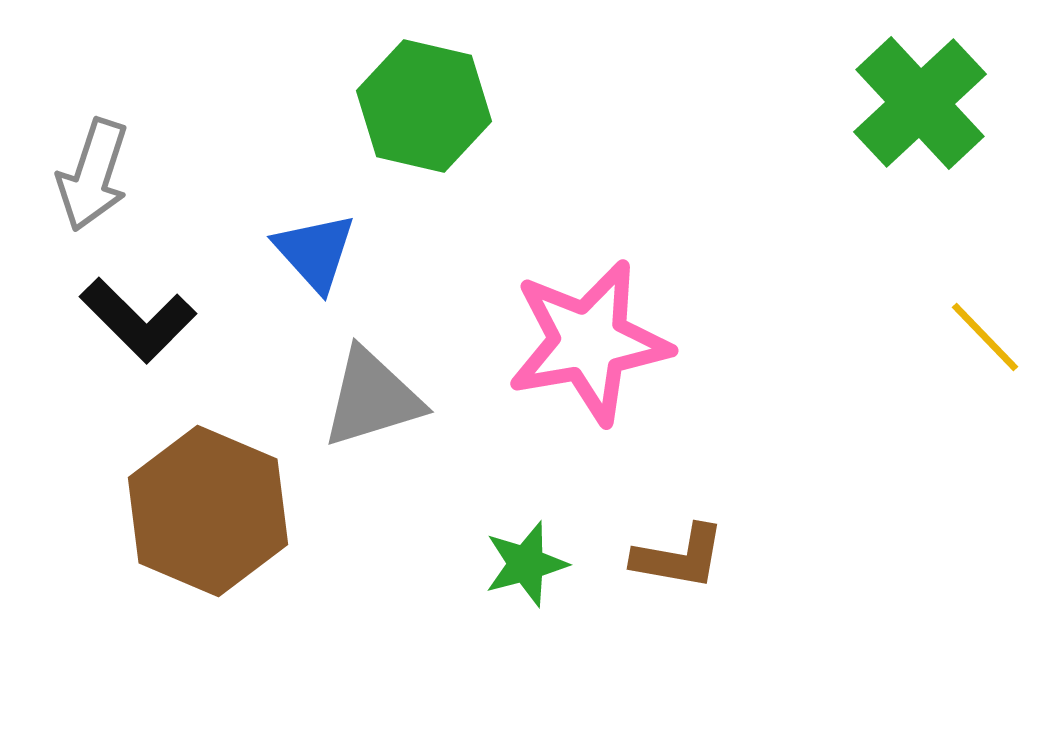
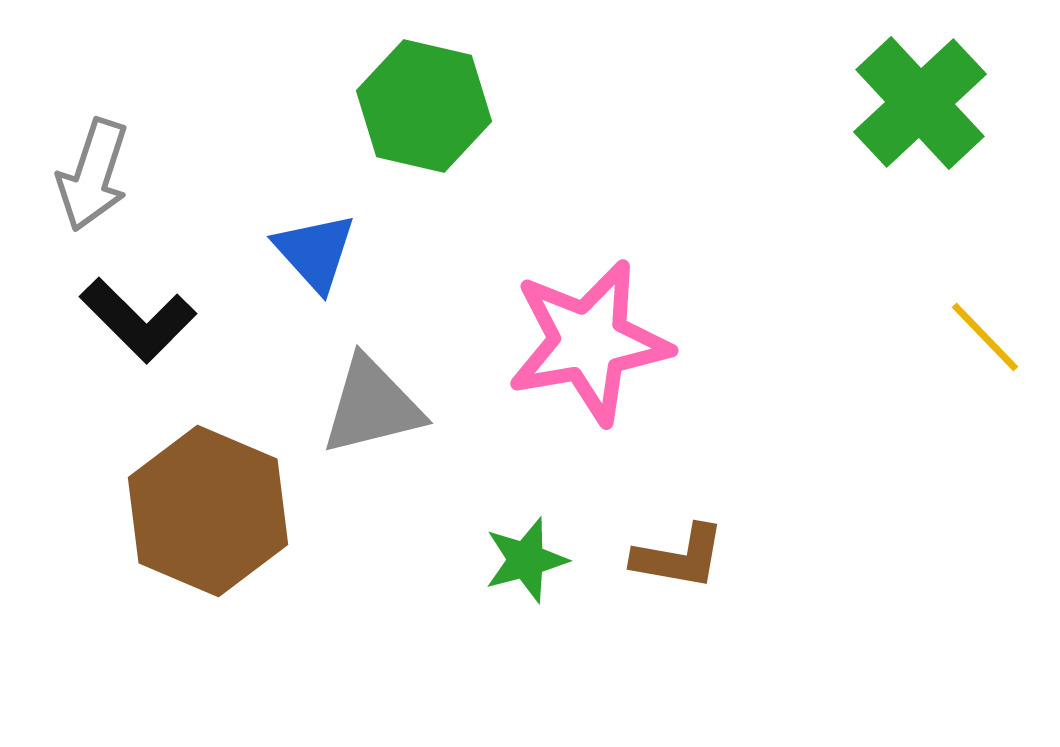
gray triangle: moved 8 px down; rotated 3 degrees clockwise
green star: moved 4 px up
